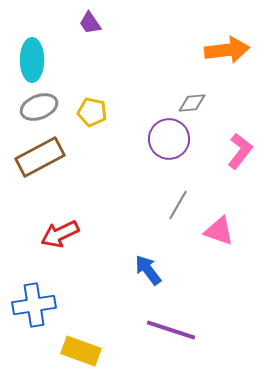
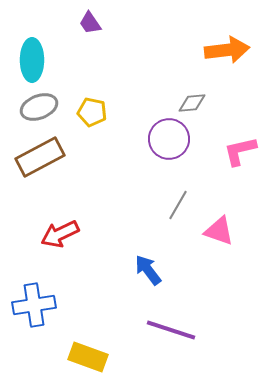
pink L-shape: rotated 141 degrees counterclockwise
yellow rectangle: moved 7 px right, 6 px down
